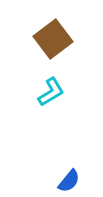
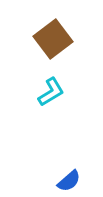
blue semicircle: rotated 10 degrees clockwise
